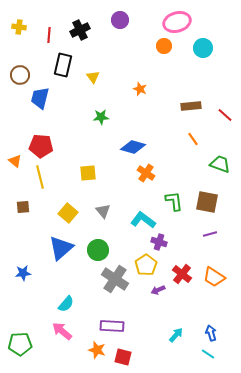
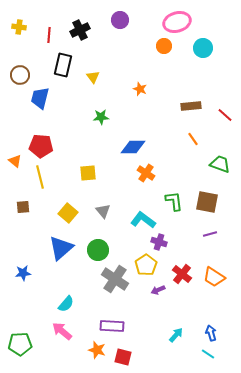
blue diamond at (133, 147): rotated 15 degrees counterclockwise
